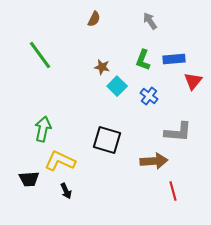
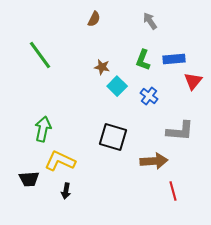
gray L-shape: moved 2 px right, 1 px up
black square: moved 6 px right, 3 px up
black arrow: rotated 35 degrees clockwise
